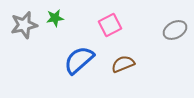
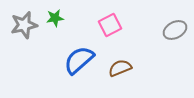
brown semicircle: moved 3 px left, 4 px down
